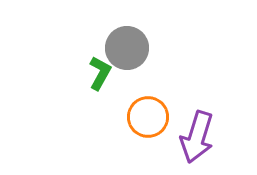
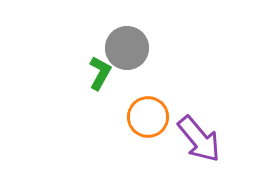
purple arrow: moved 2 px right, 2 px down; rotated 57 degrees counterclockwise
